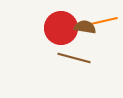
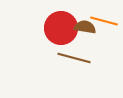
orange line: rotated 28 degrees clockwise
